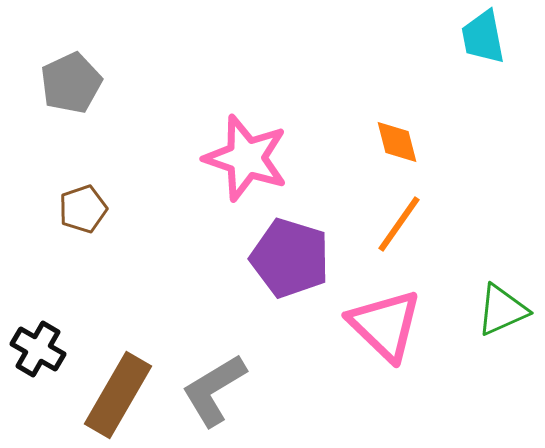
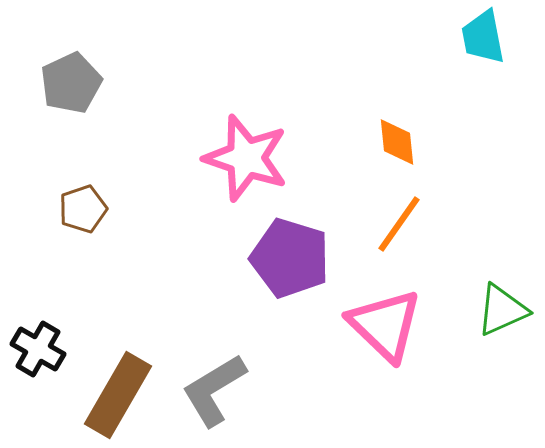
orange diamond: rotated 9 degrees clockwise
